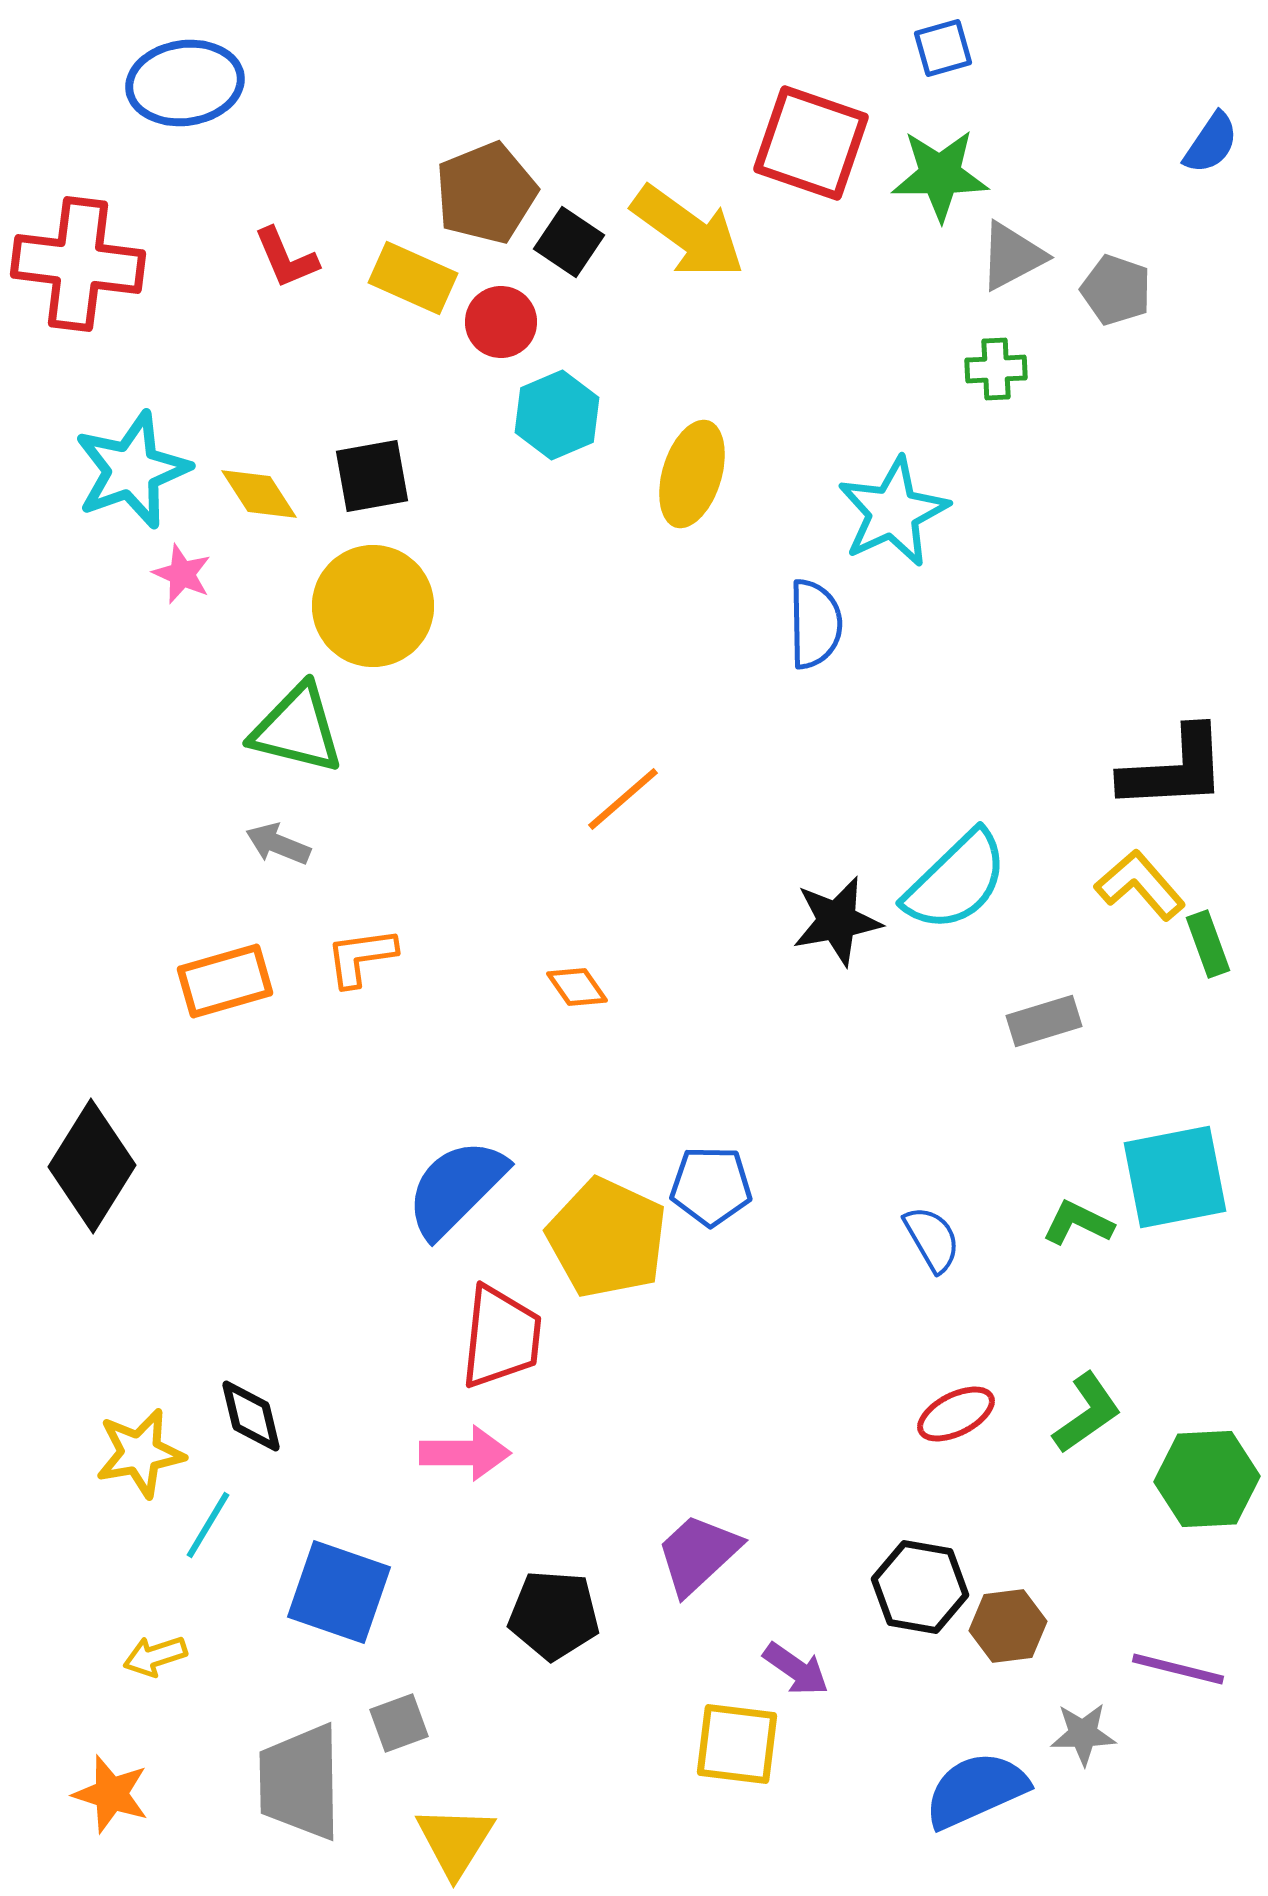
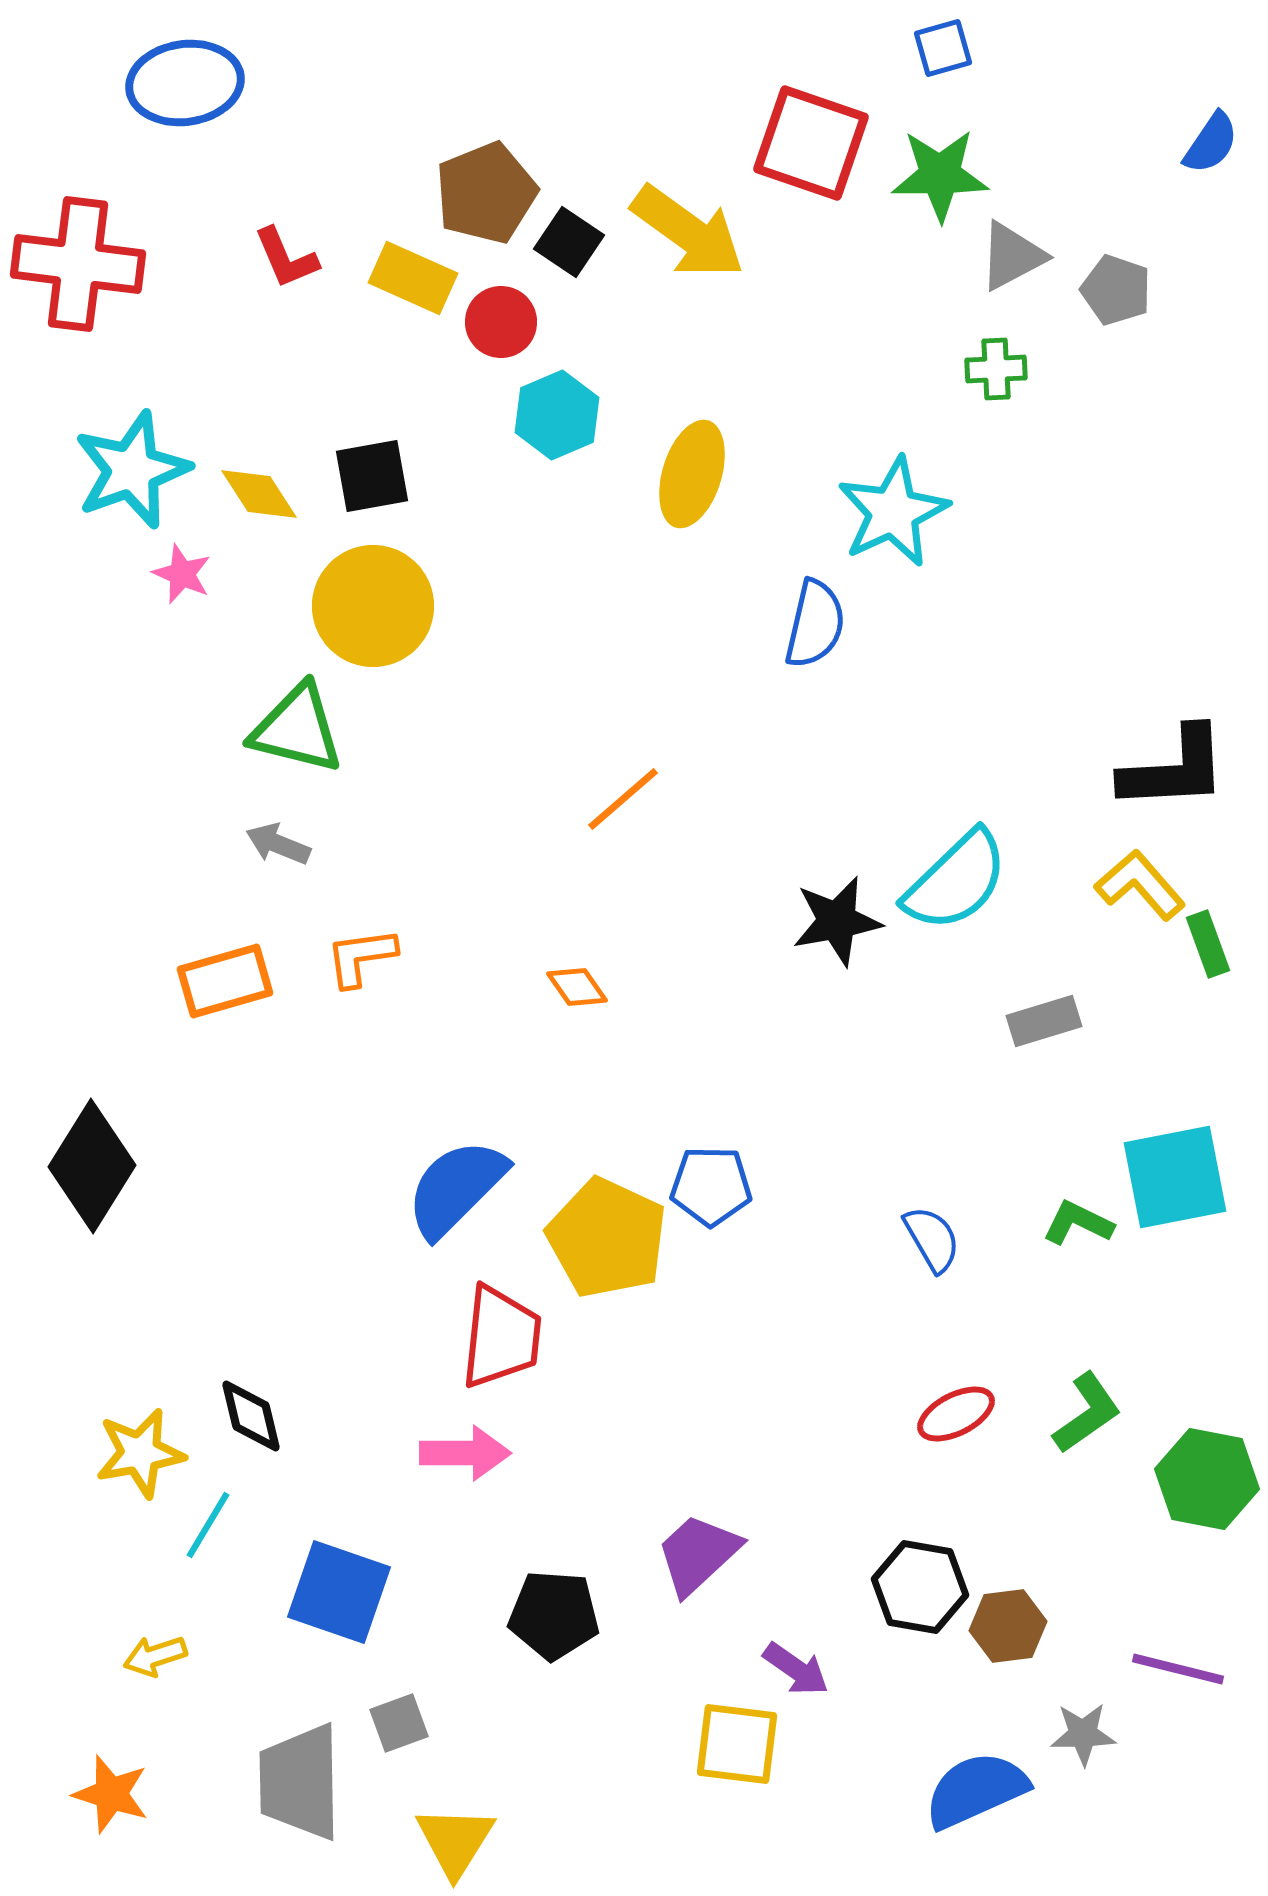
blue semicircle at (815, 624): rotated 14 degrees clockwise
green hexagon at (1207, 1479): rotated 14 degrees clockwise
